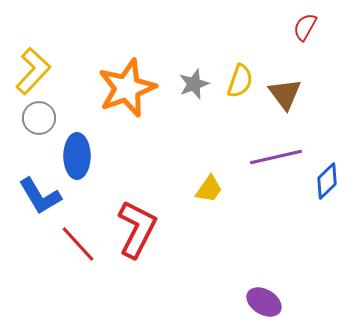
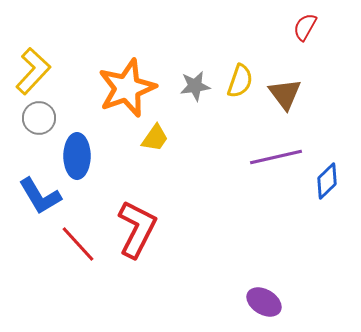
gray star: moved 1 px right, 2 px down; rotated 12 degrees clockwise
yellow trapezoid: moved 54 px left, 51 px up
